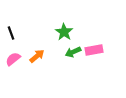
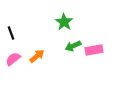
green star: moved 10 px up
green arrow: moved 6 px up
